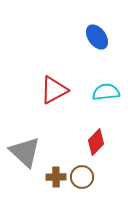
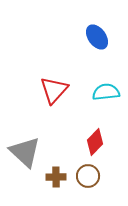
red triangle: rotated 20 degrees counterclockwise
red diamond: moved 1 px left
brown circle: moved 6 px right, 1 px up
